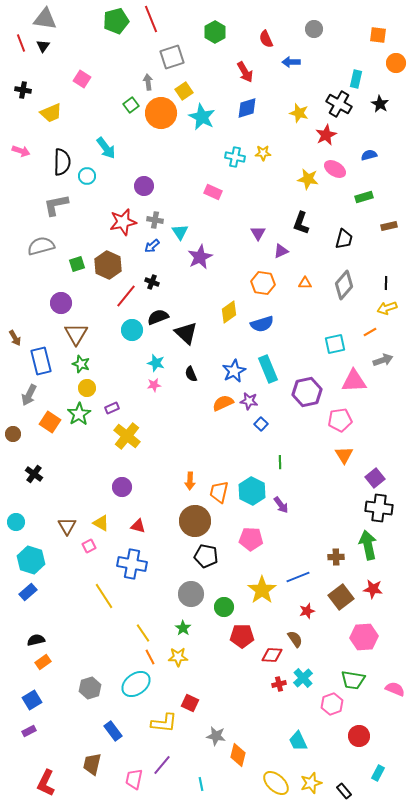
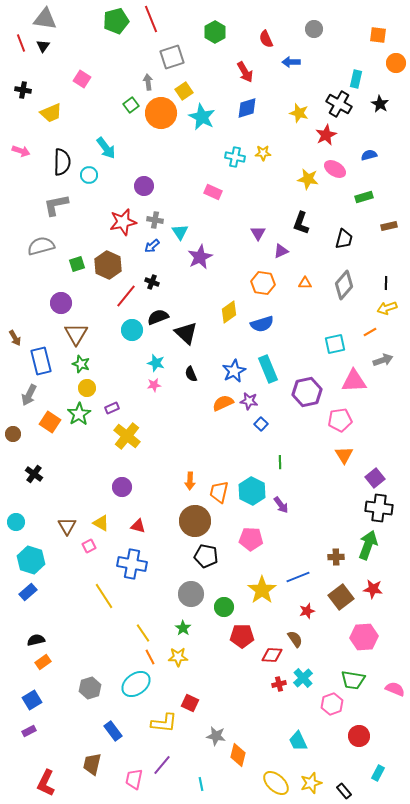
cyan circle at (87, 176): moved 2 px right, 1 px up
green arrow at (368, 545): rotated 32 degrees clockwise
